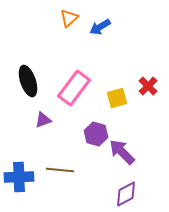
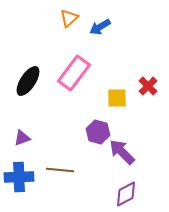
black ellipse: rotated 52 degrees clockwise
pink rectangle: moved 15 px up
yellow square: rotated 15 degrees clockwise
purple triangle: moved 21 px left, 18 px down
purple hexagon: moved 2 px right, 2 px up
